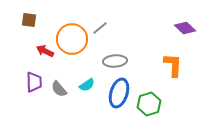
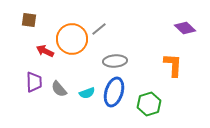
gray line: moved 1 px left, 1 px down
cyan semicircle: moved 8 px down; rotated 14 degrees clockwise
blue ellipse: moved 5 px left, 1 px up
